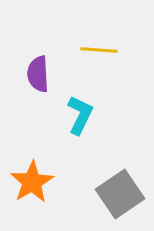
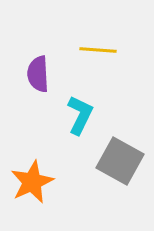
yellow line: moved 1 px left
orange star: rotated 6 degrees clockwise
gray square: moved 33 px up; rotated 27 degrees counterclockwise
